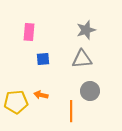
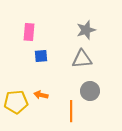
blue square: moved 2 px left, 3 px up
